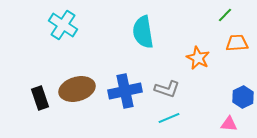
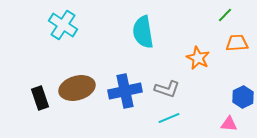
brown ellipse: moved 1 px up
